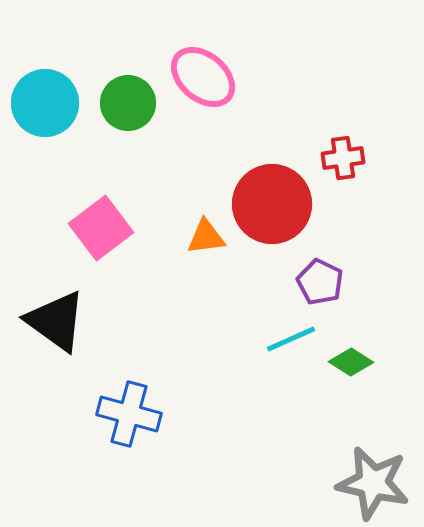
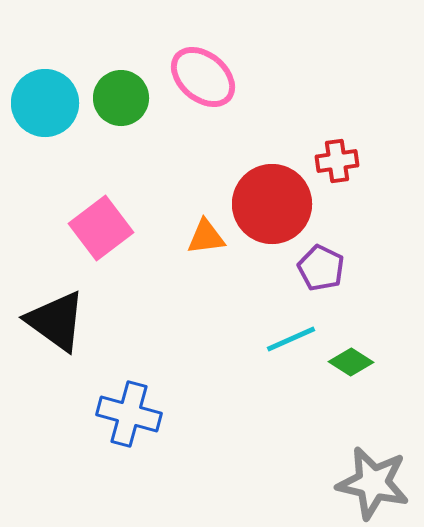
green circle: moved 7 px left, 5 px up
red cross: moved 6 px left, 3 px down
purple pentagon: moved 1 px right, 14 px up
